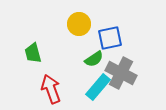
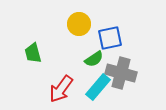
gray cross: rotated 12 degrees counterclockwise
red arrow: moved 10 px right; rotated 124 degrees counterclockwise
